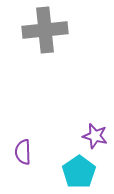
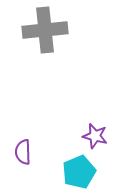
cyan pentagon: rotated 12 degrees clockwise
